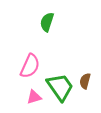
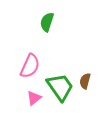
pink triangle: moved 1 px down; rotated 21 degrees counterclockwise
